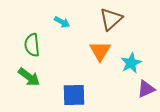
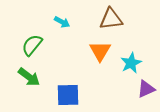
brown triangle: rotated 35 degrees clockwise
green semicircle: rotated 45 degrees clockwise
blue square: moved 6 px left
